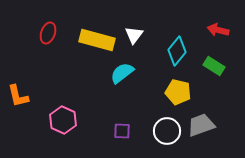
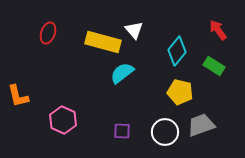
red arrow: rotated 40 degrees clockwise
white triangle: moved 5 px up; rotated 18 degrees counterclockwise
yellow rectangle: moved 6 px right, 2 px down
yellow pentagon: moved 2 px right
white circle: moved 2 px left, 1 px down
